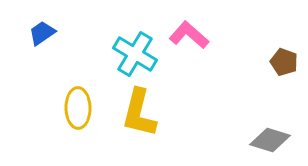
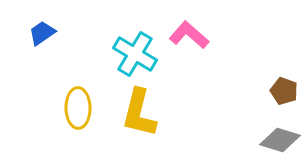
brown pentagon: moved 29 px down
gray diamond: moved 10 px right
